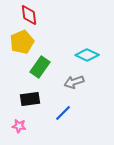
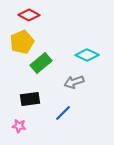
red diamond: rotated 55 degrees counterclockwise
green rectangle: moved 1 px right, 4 px up; rotated 15 degrees clockwise
